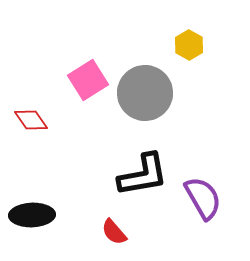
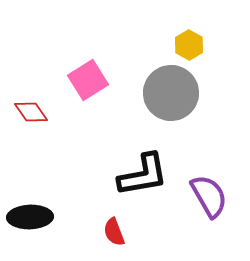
gray circle: moved 26 px right
red diamond: moved 8 px up
purple semicircle: moved 6 px right, 2 px up
black ellipse: moved 2 px left, 2 px down
red semicircle: rotated 20 degrees clockwise
